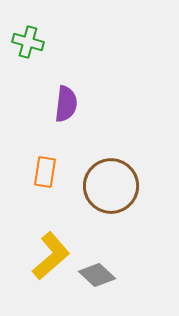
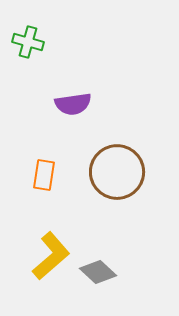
purple semicircle: moved 7 px right; rotated 75 degrees clockwise
orange rectangle: moved 1 px left, 3 px down
brown circle: moved 6 px right, 14 px up
gray diamond: moved 1 px right, 3 px up
